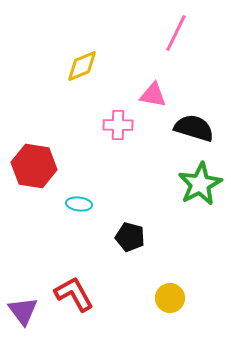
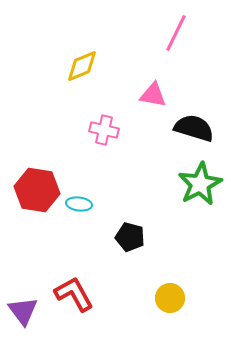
pink cross: moved 14 px left, 5 px down; rotated 12 degrees clockwise
red hexagon: moved 3 px right, 24 px down
